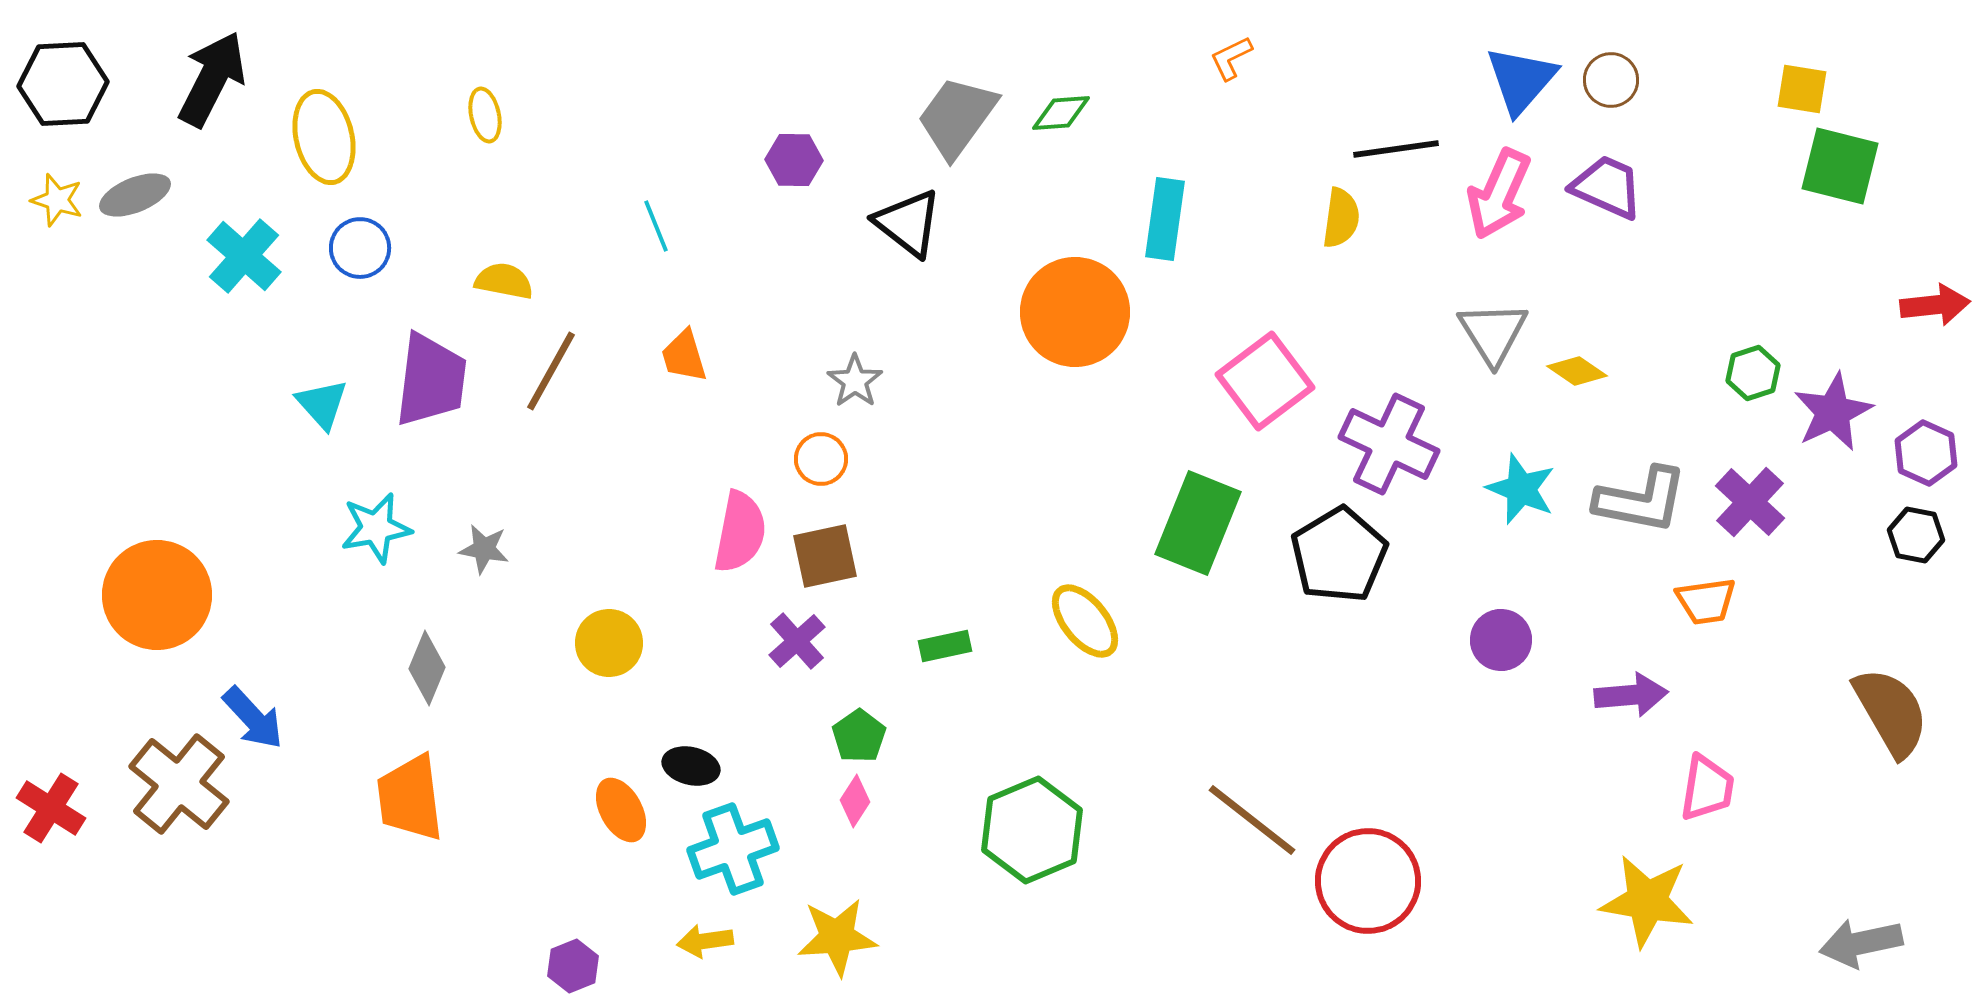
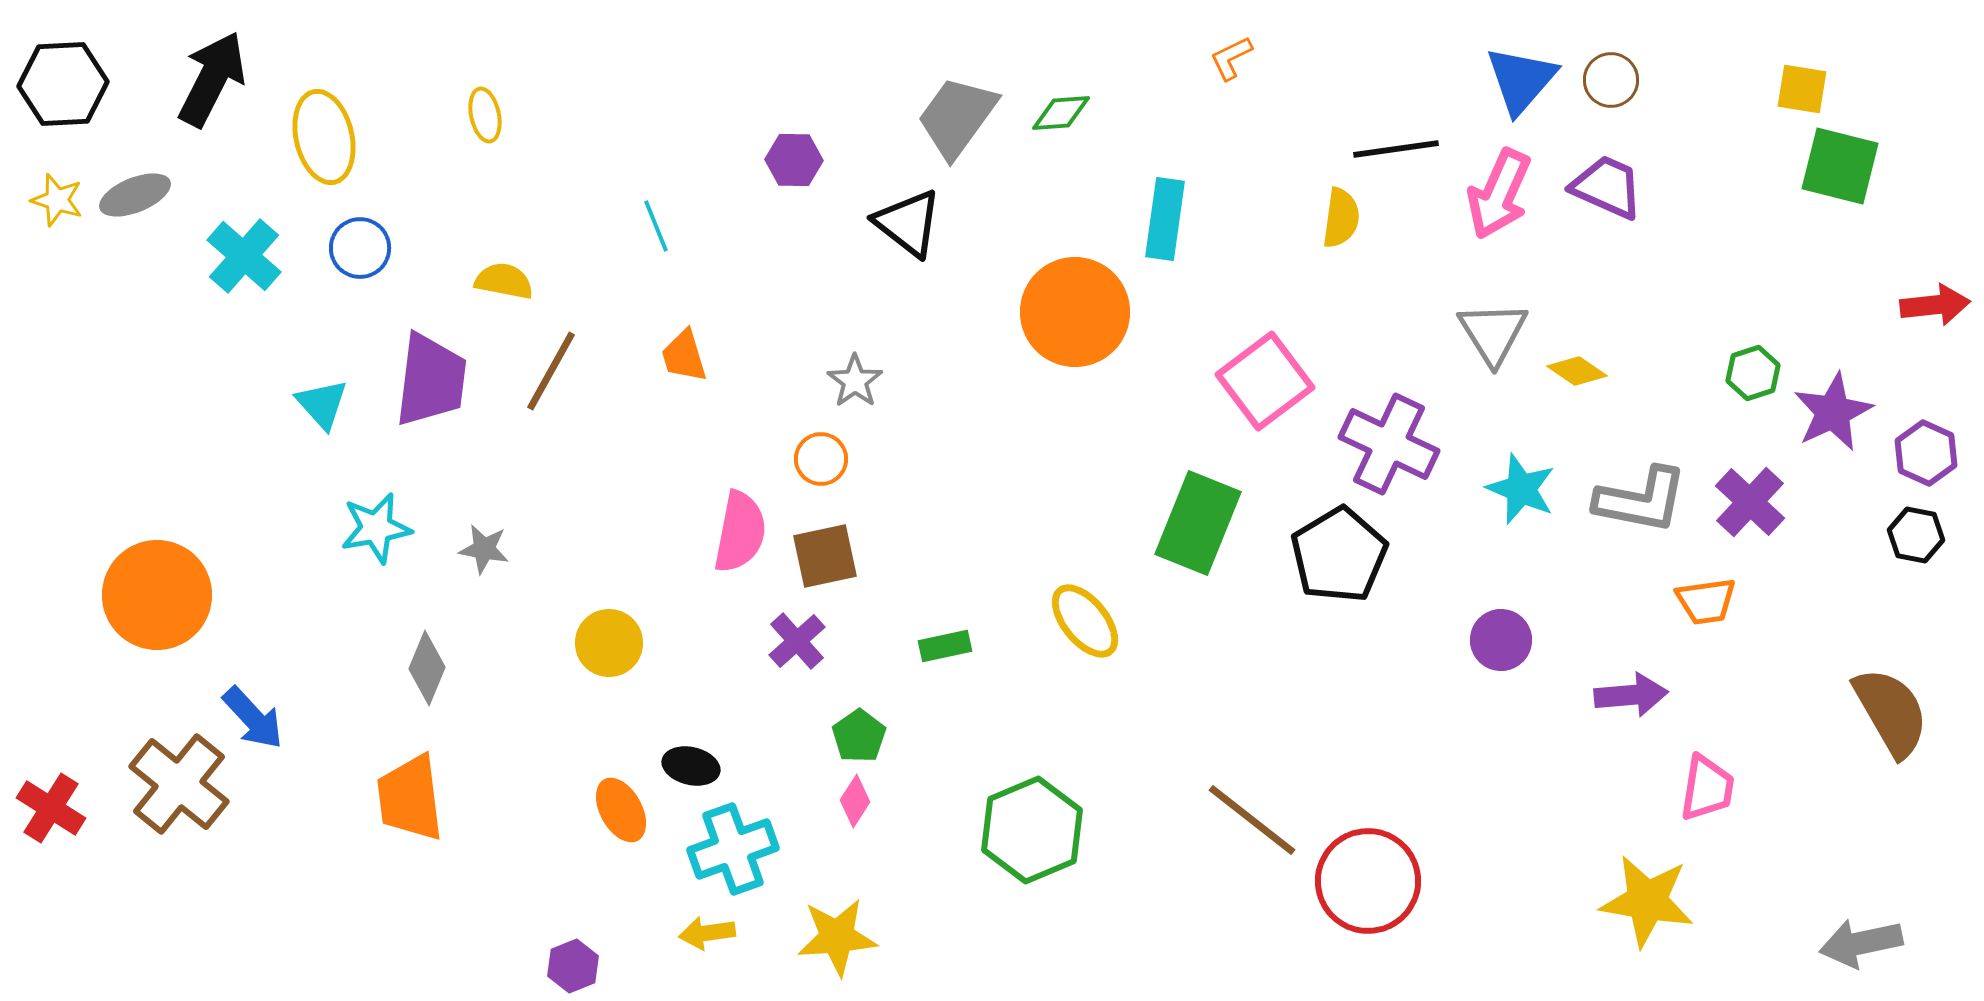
yellow arrow at (705, 941): moved 2 px right, 8 px up
